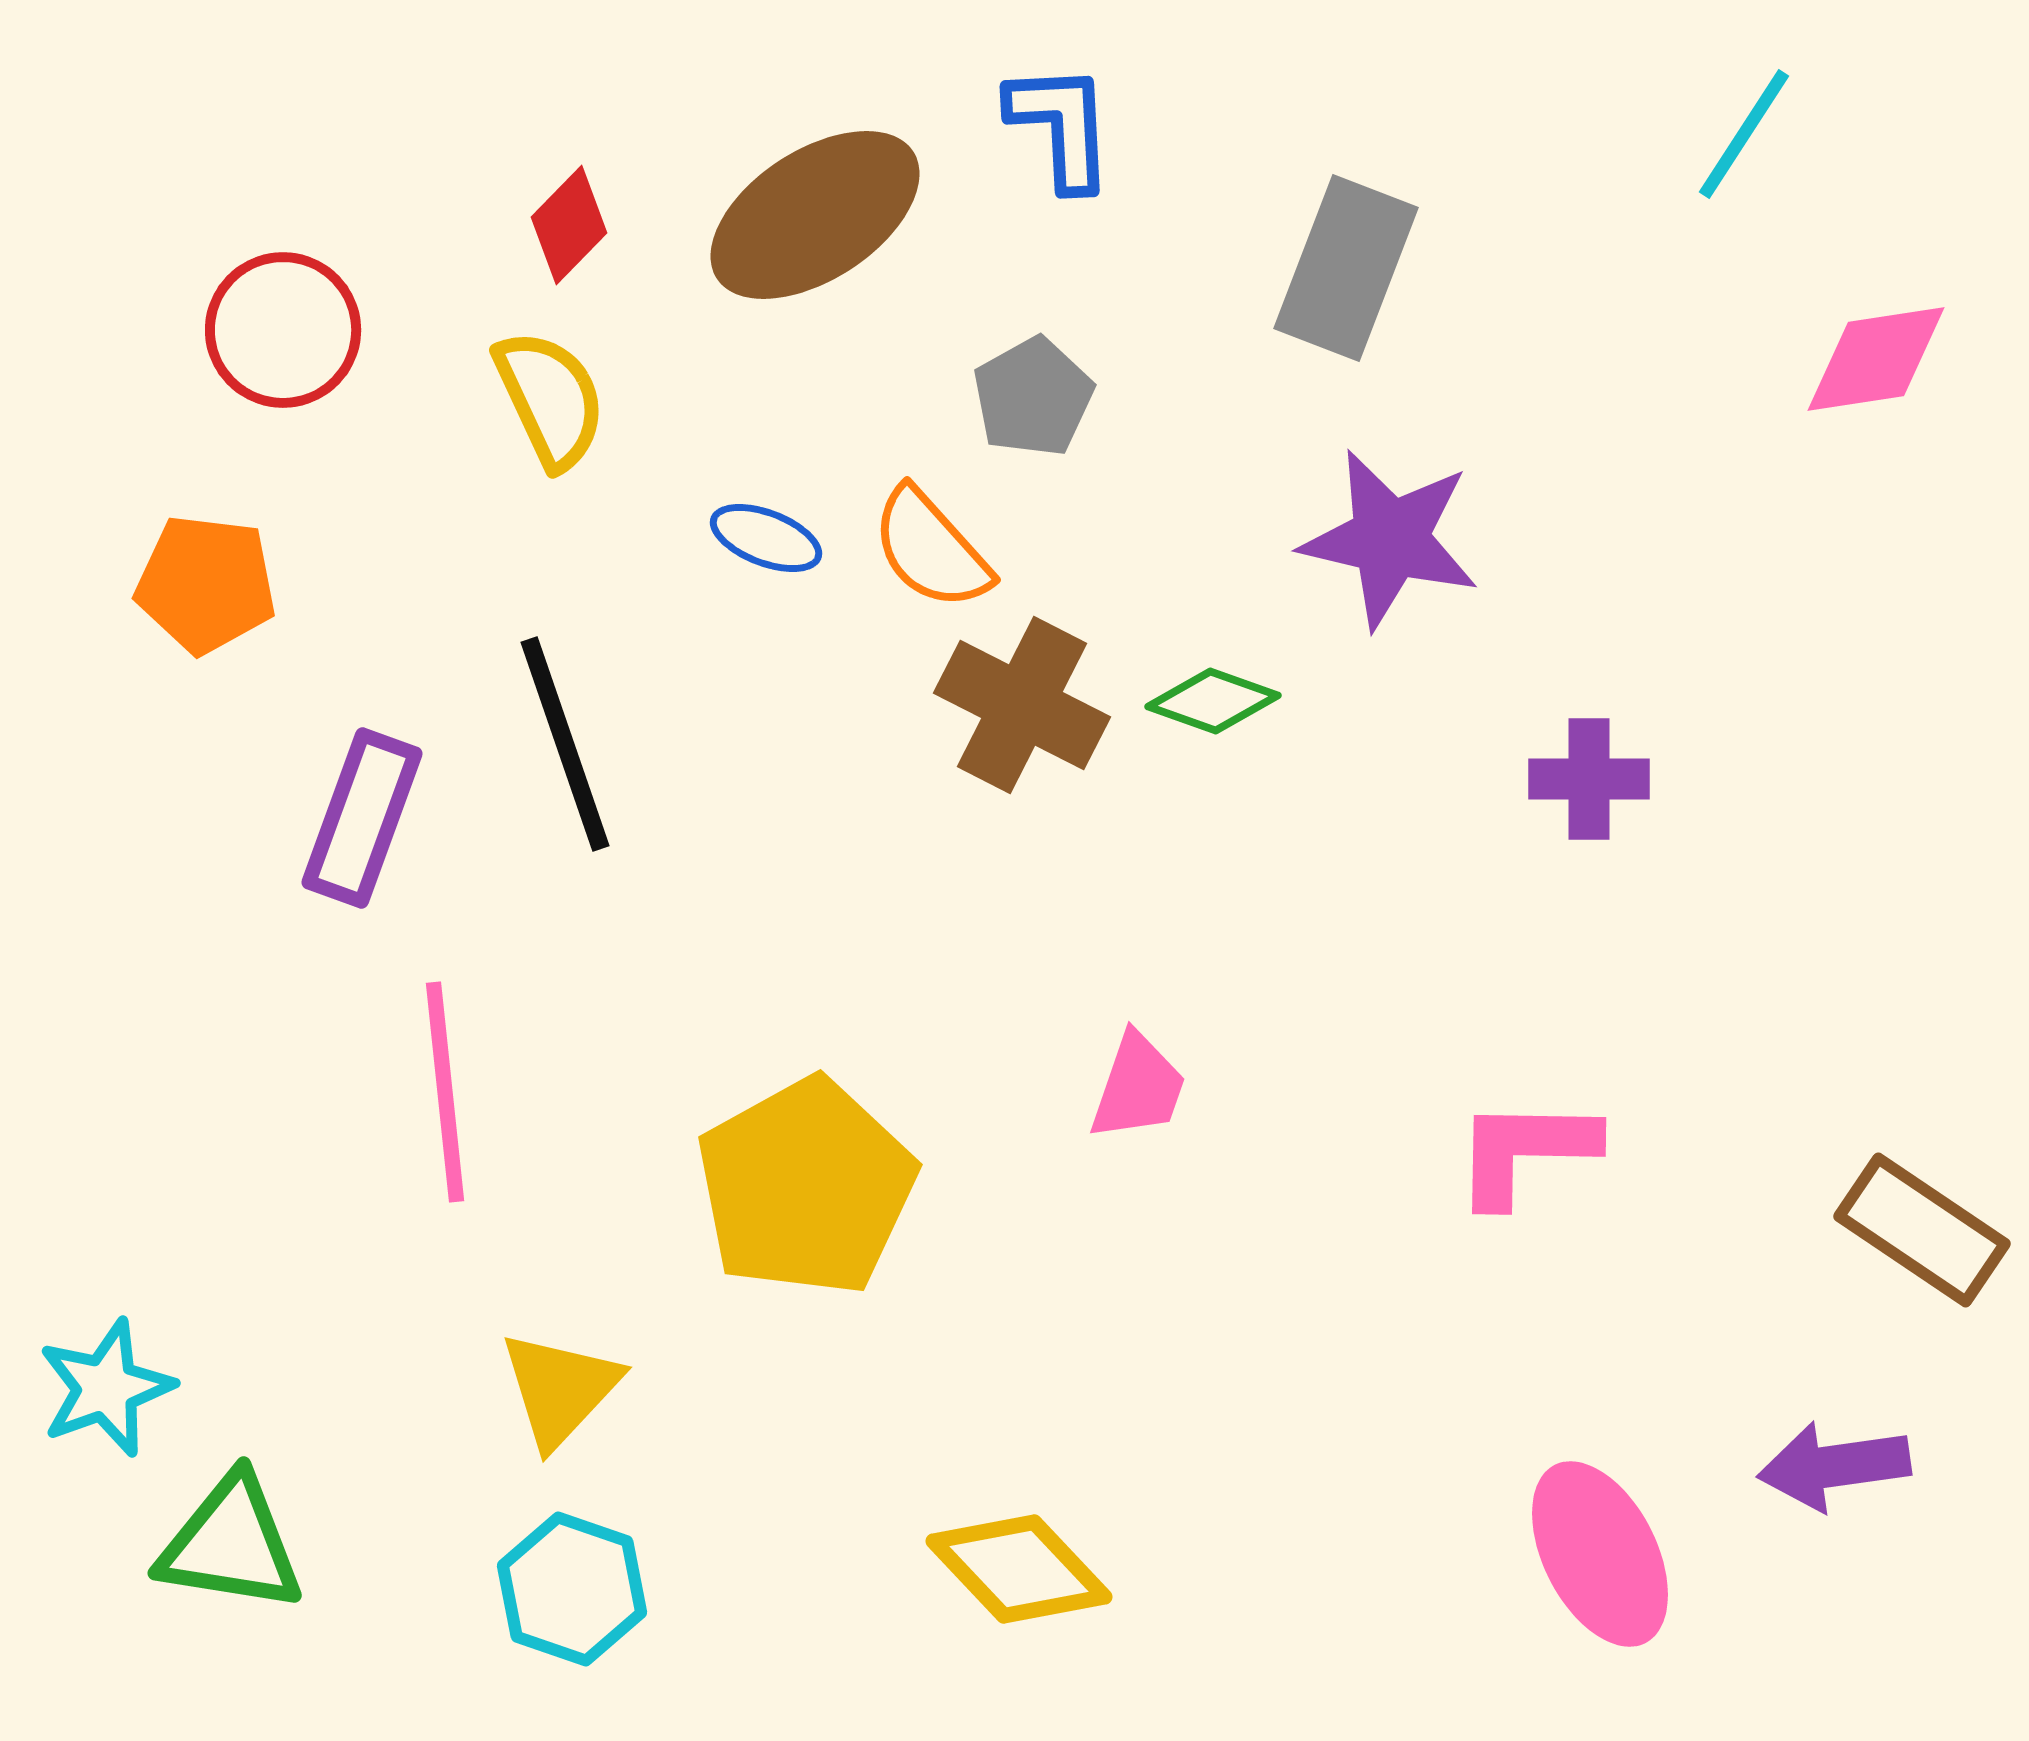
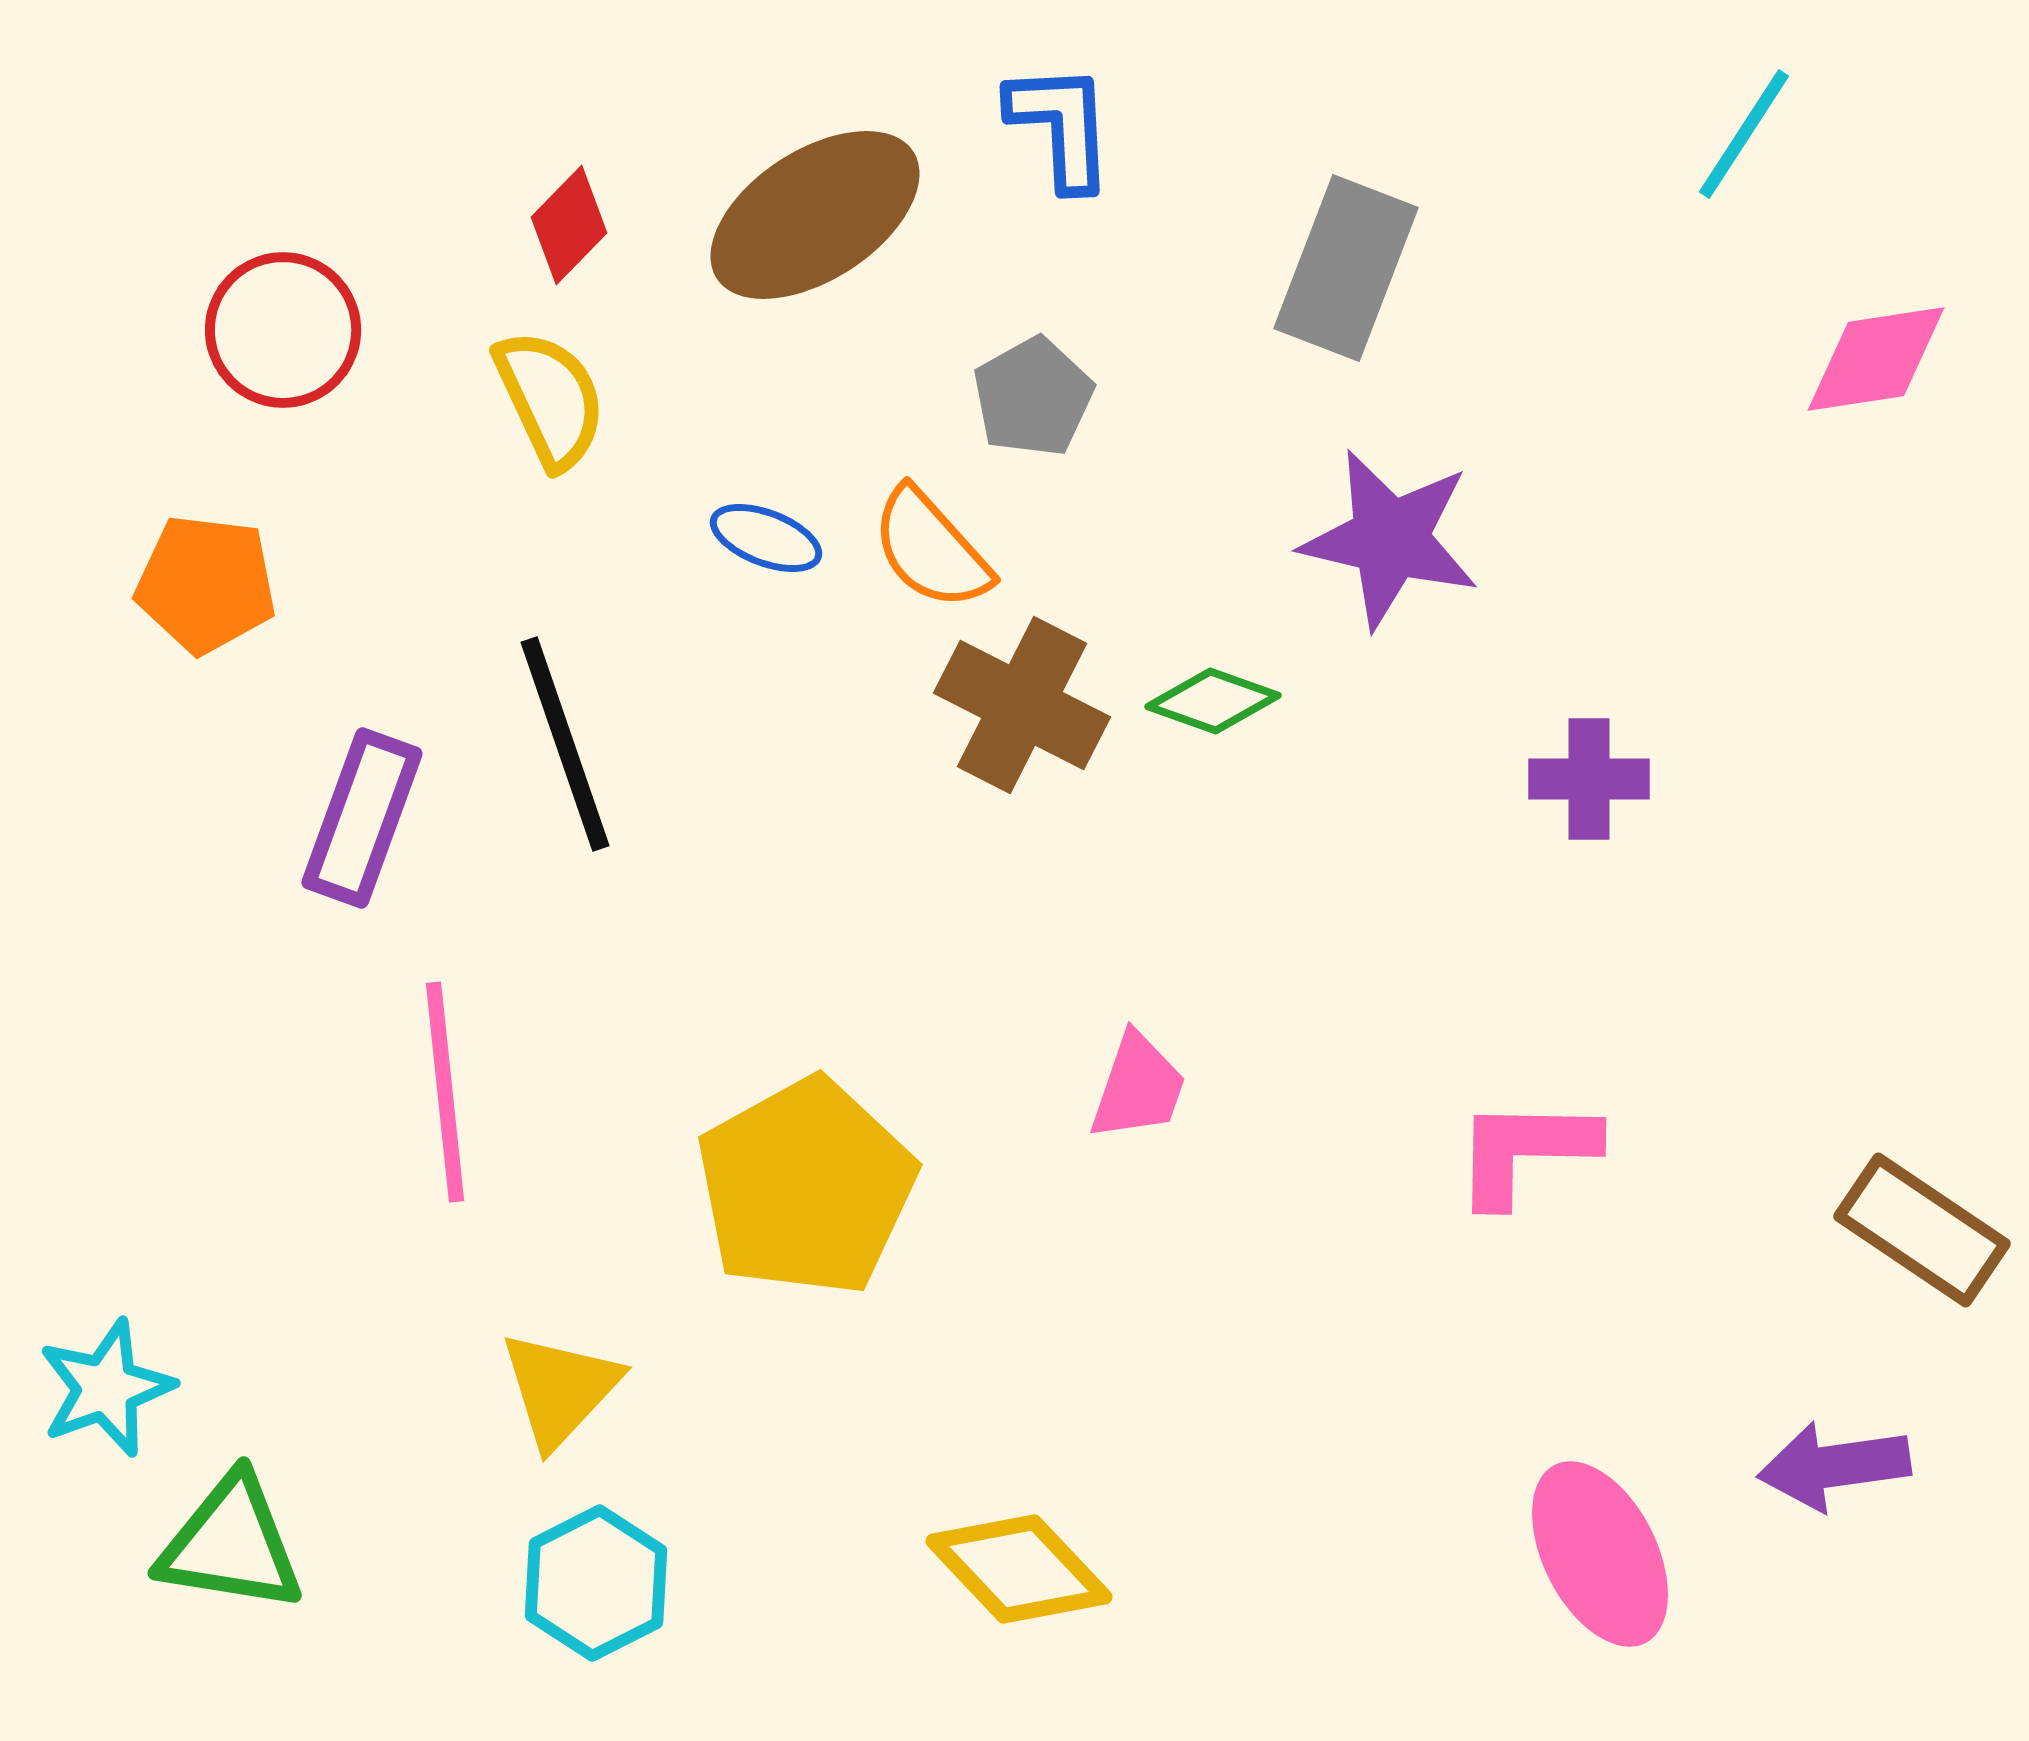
cyan hexagon: moved 24 px right, 6 px up; rotated 14 degrees clockwise
